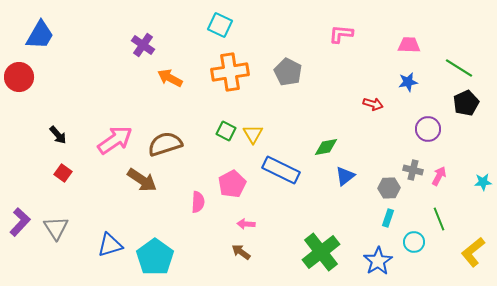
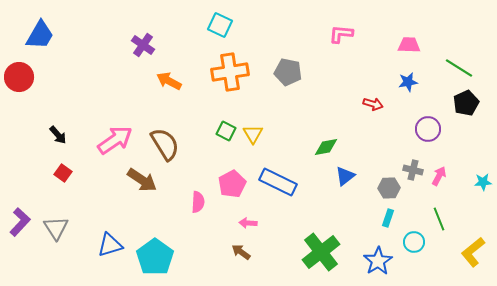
gray pentagon at (288, 72): rotated 16 degrees counterclockwise
orange arrow at (170, 78): moved 1 px left, 3 px down
brown semicircle at (165, 144): rotated 76 degrees clockwise
blue rectangle at (281, 170): moved 3 px left, 12 px down
pink arrow at (246, 224): moved 2 px right, 1 px up
